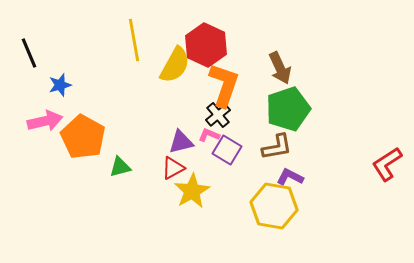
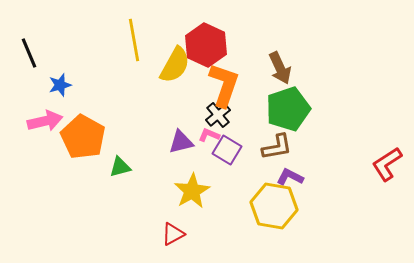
red triangle: moved 66 px down
